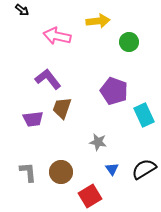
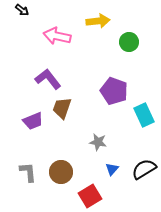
purple trapezoid: moved 2 px down; rotated 15 degrees counterclockwise
blue triangle: rotated 16 degrees clockwise
